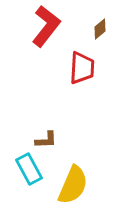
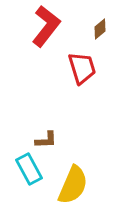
red trapezoid: rotated 20 degrees counterclockwise
